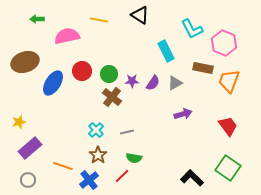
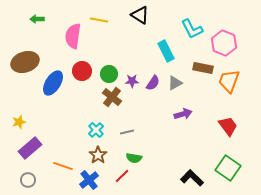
pink semicircle: moved 6 px right; rotated 70 degrees counterclockwise
